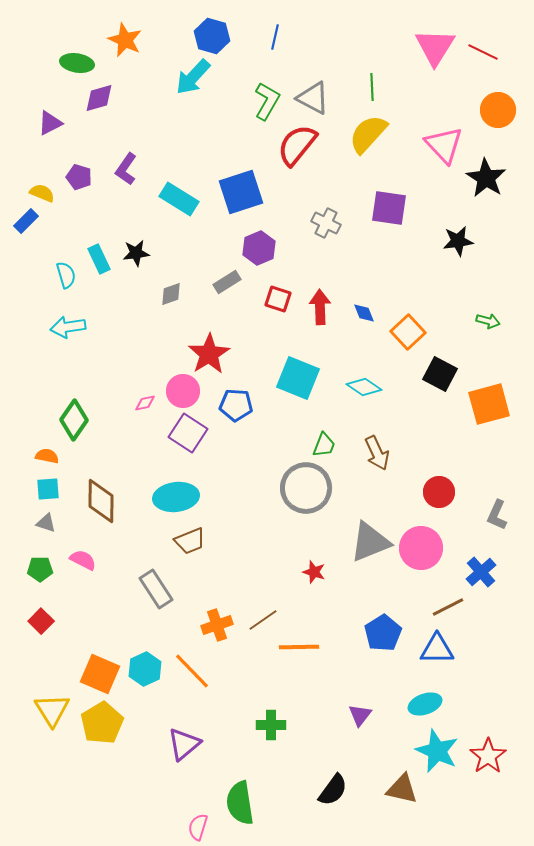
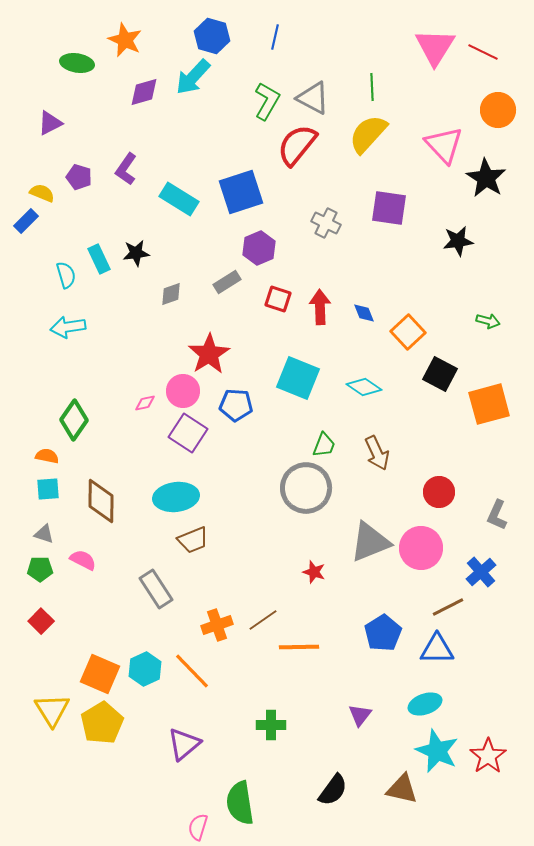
purple diamond at (99, 98): moved 45 px right, 6 px up
gray triangle at (46, 523): moved 2 px left, 11 px down
brown trapezoid at (190, 541): moved 3 px right, 1 px up
